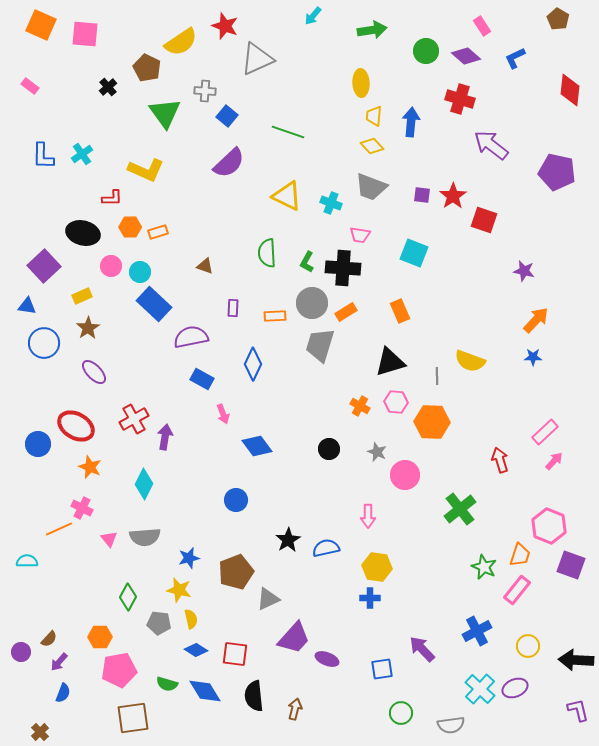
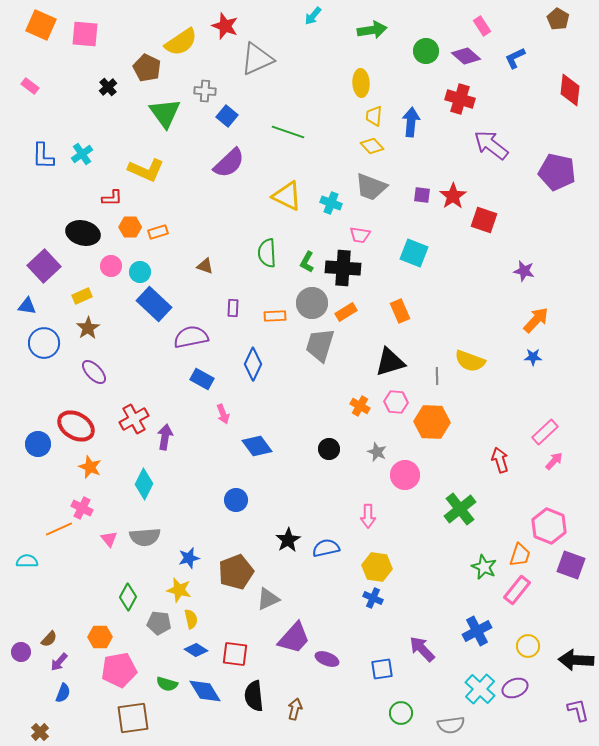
blue cross at (370, 598): moved 3 px right; rotated 24 degrees clockwise
